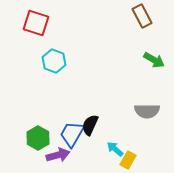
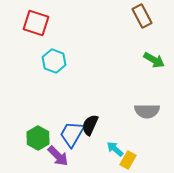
purple arrow: moved 1 px down; rotated 60 degrees clockwise
